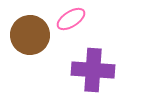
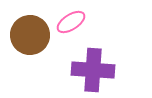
pink ellipse: moved 3 px down
